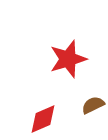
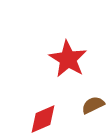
red star: rotated 24 degrees counterclockwise
